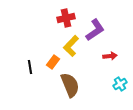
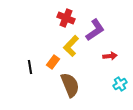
red cross: rotated 36 degrees clockwise
